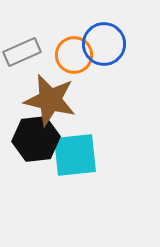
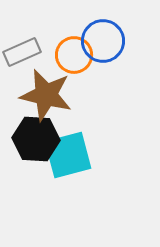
blue circle: moved 1 px left, 3 px up
brown star: moved 4 px left, 5 px up
black hexagon: rotated 9 degrees clockwise
cyan square: moved 7 px left; rotated 9 degrees counterclockwise
